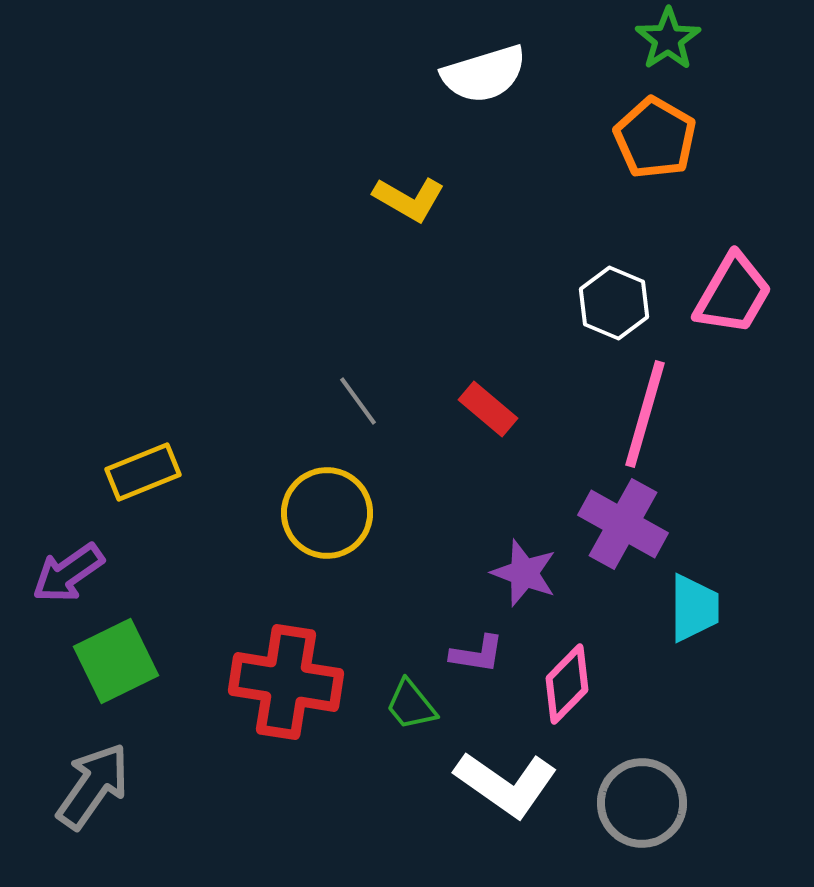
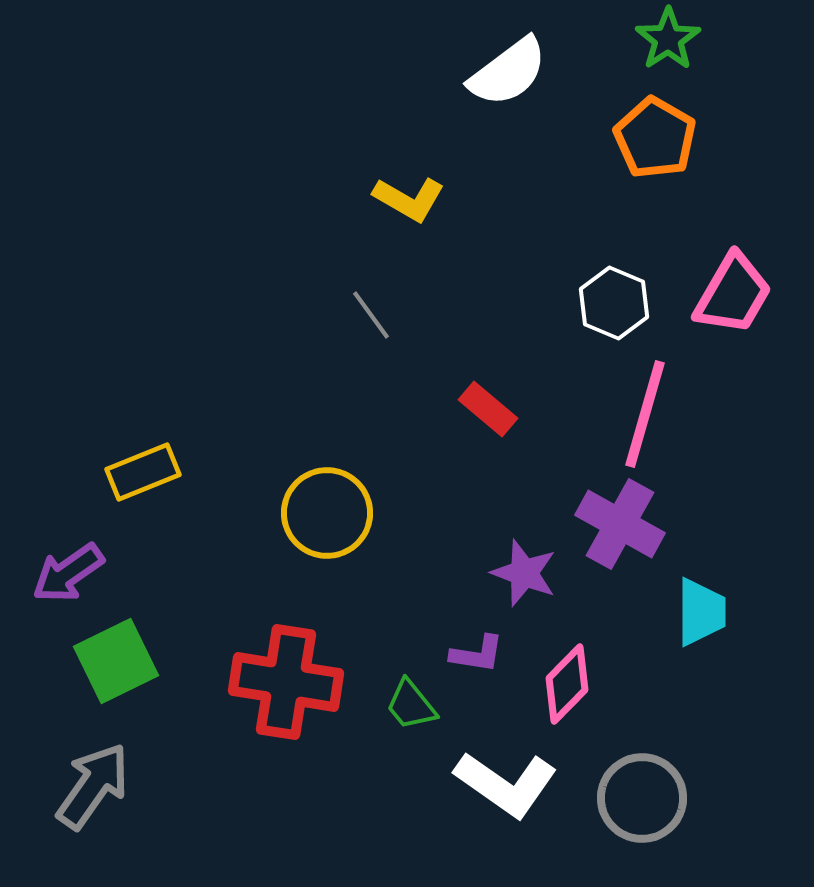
white semicircle: moved 24 px right, 2 px up; rotated 20 degrees counterclockwise
gray line: moved 13 px right, 86 px up
purple cross: moved 3 px left
cyan trapezoid: moved 7 px right, 4 px down
gray circle: moved 5 px up
